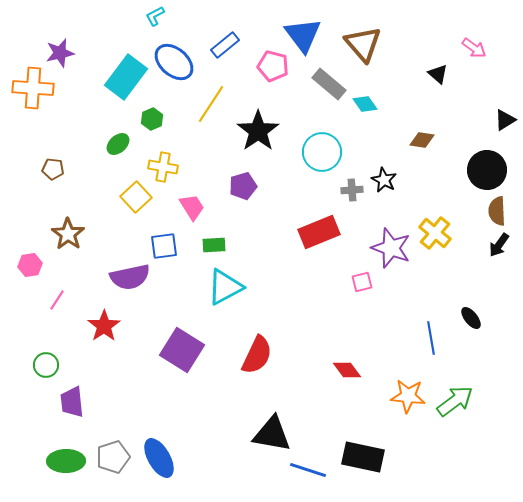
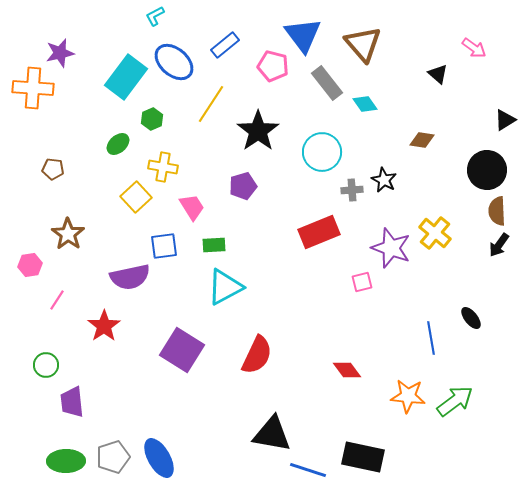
gray rectangle at (329, 84): moved 2 px left, 1 px up; rotated 12 degrees clockwise
